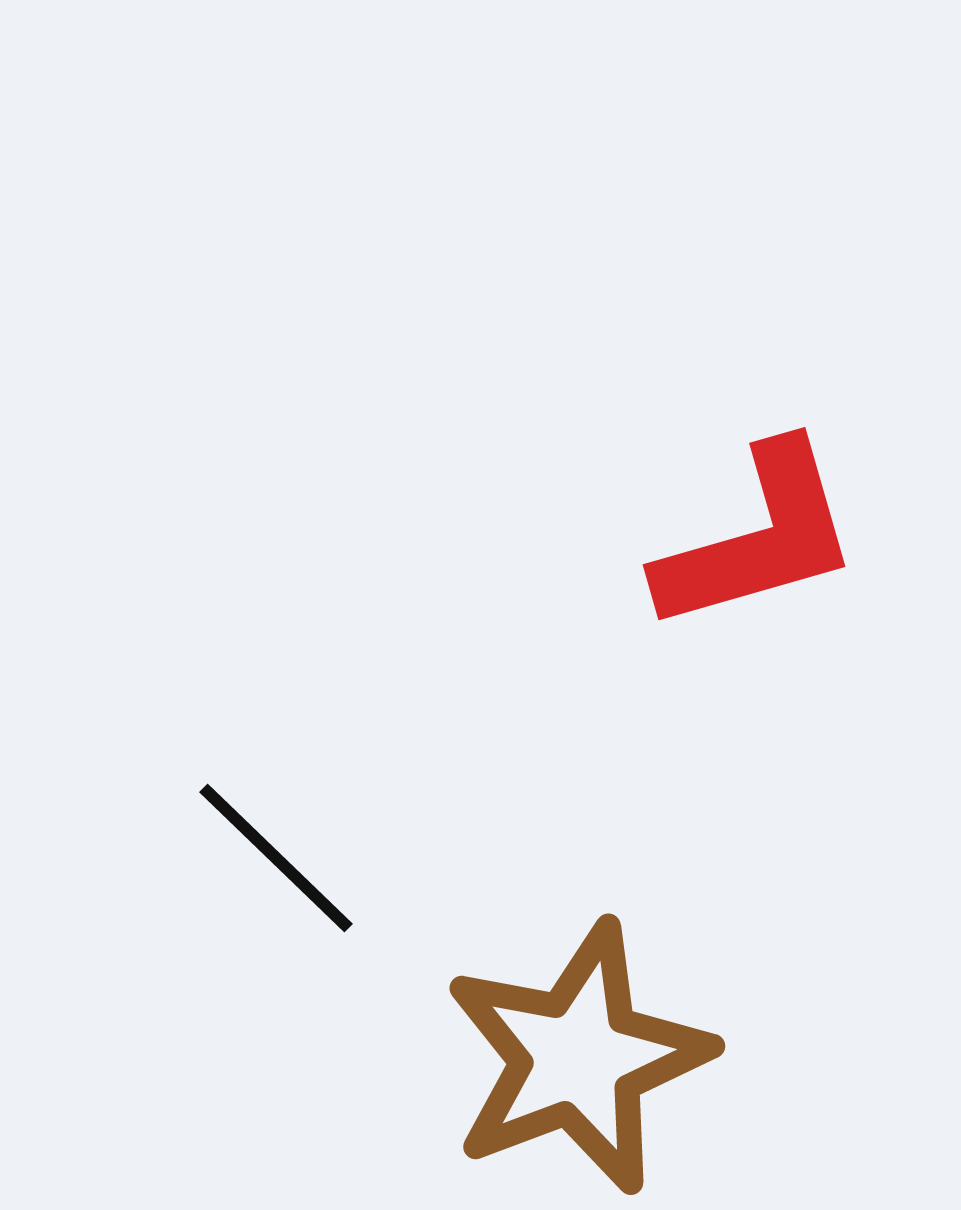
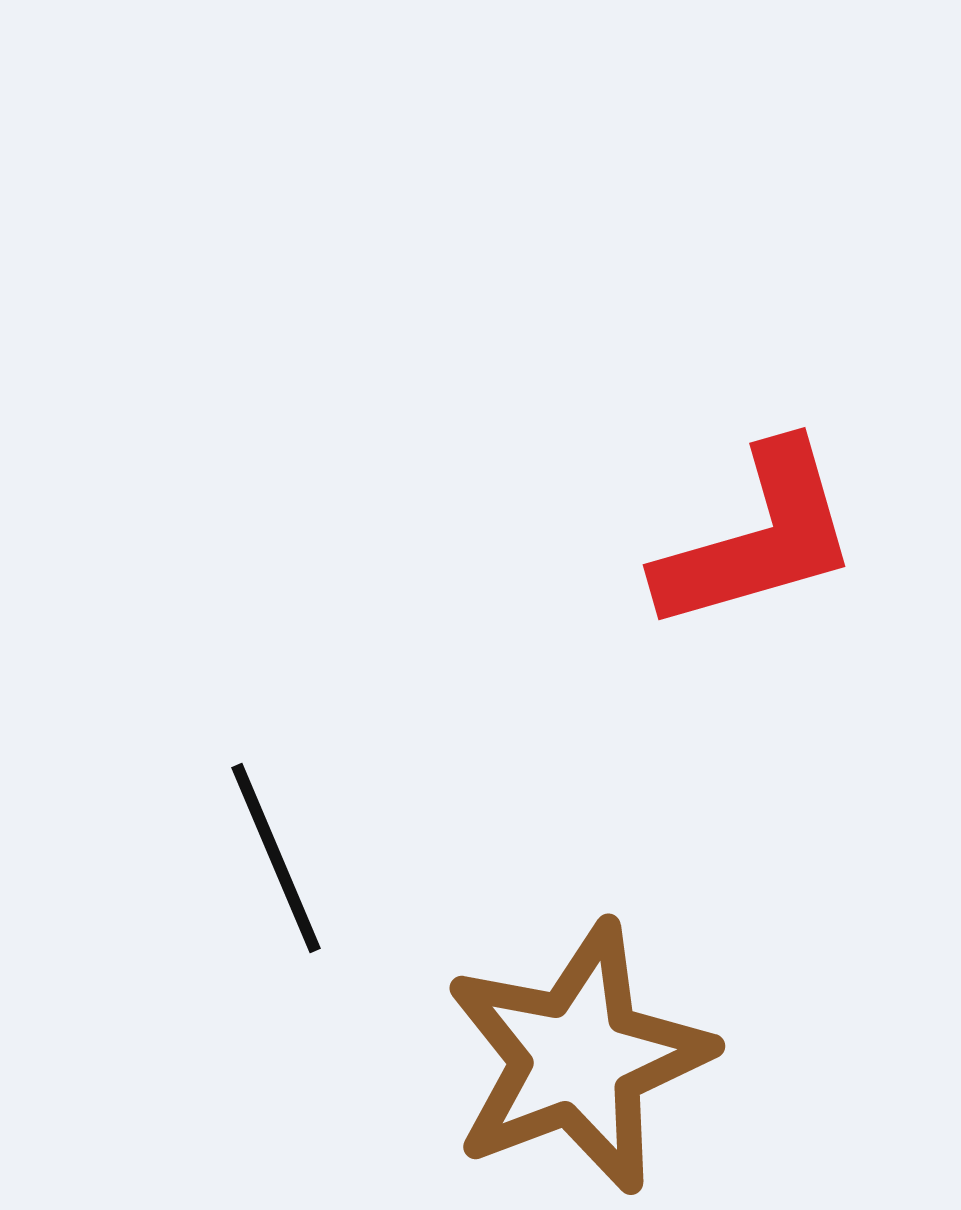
black line: rotated 23 degrees clockwise
